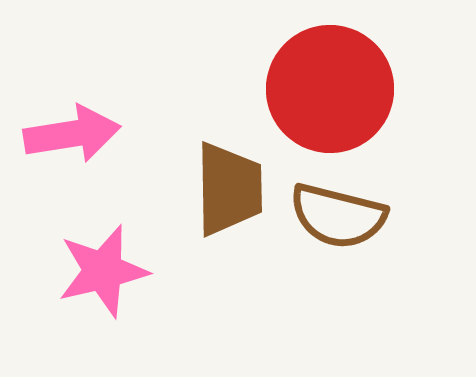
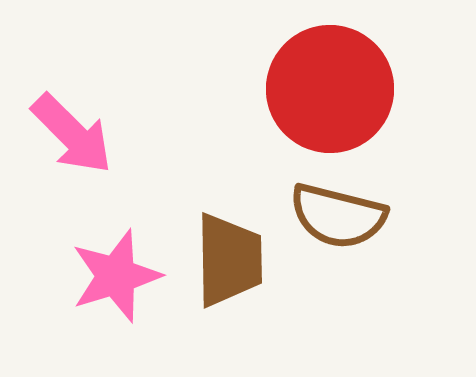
pink arrow: rotated 54 degrees clockwise
brown trapezoid: moved 71 px down
pink star: moved 13 px right, 5 px down; rotated 4 degrees counterclockwise
